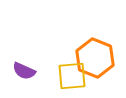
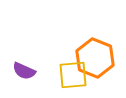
yellow square: moved 1 px right, 1 px up
